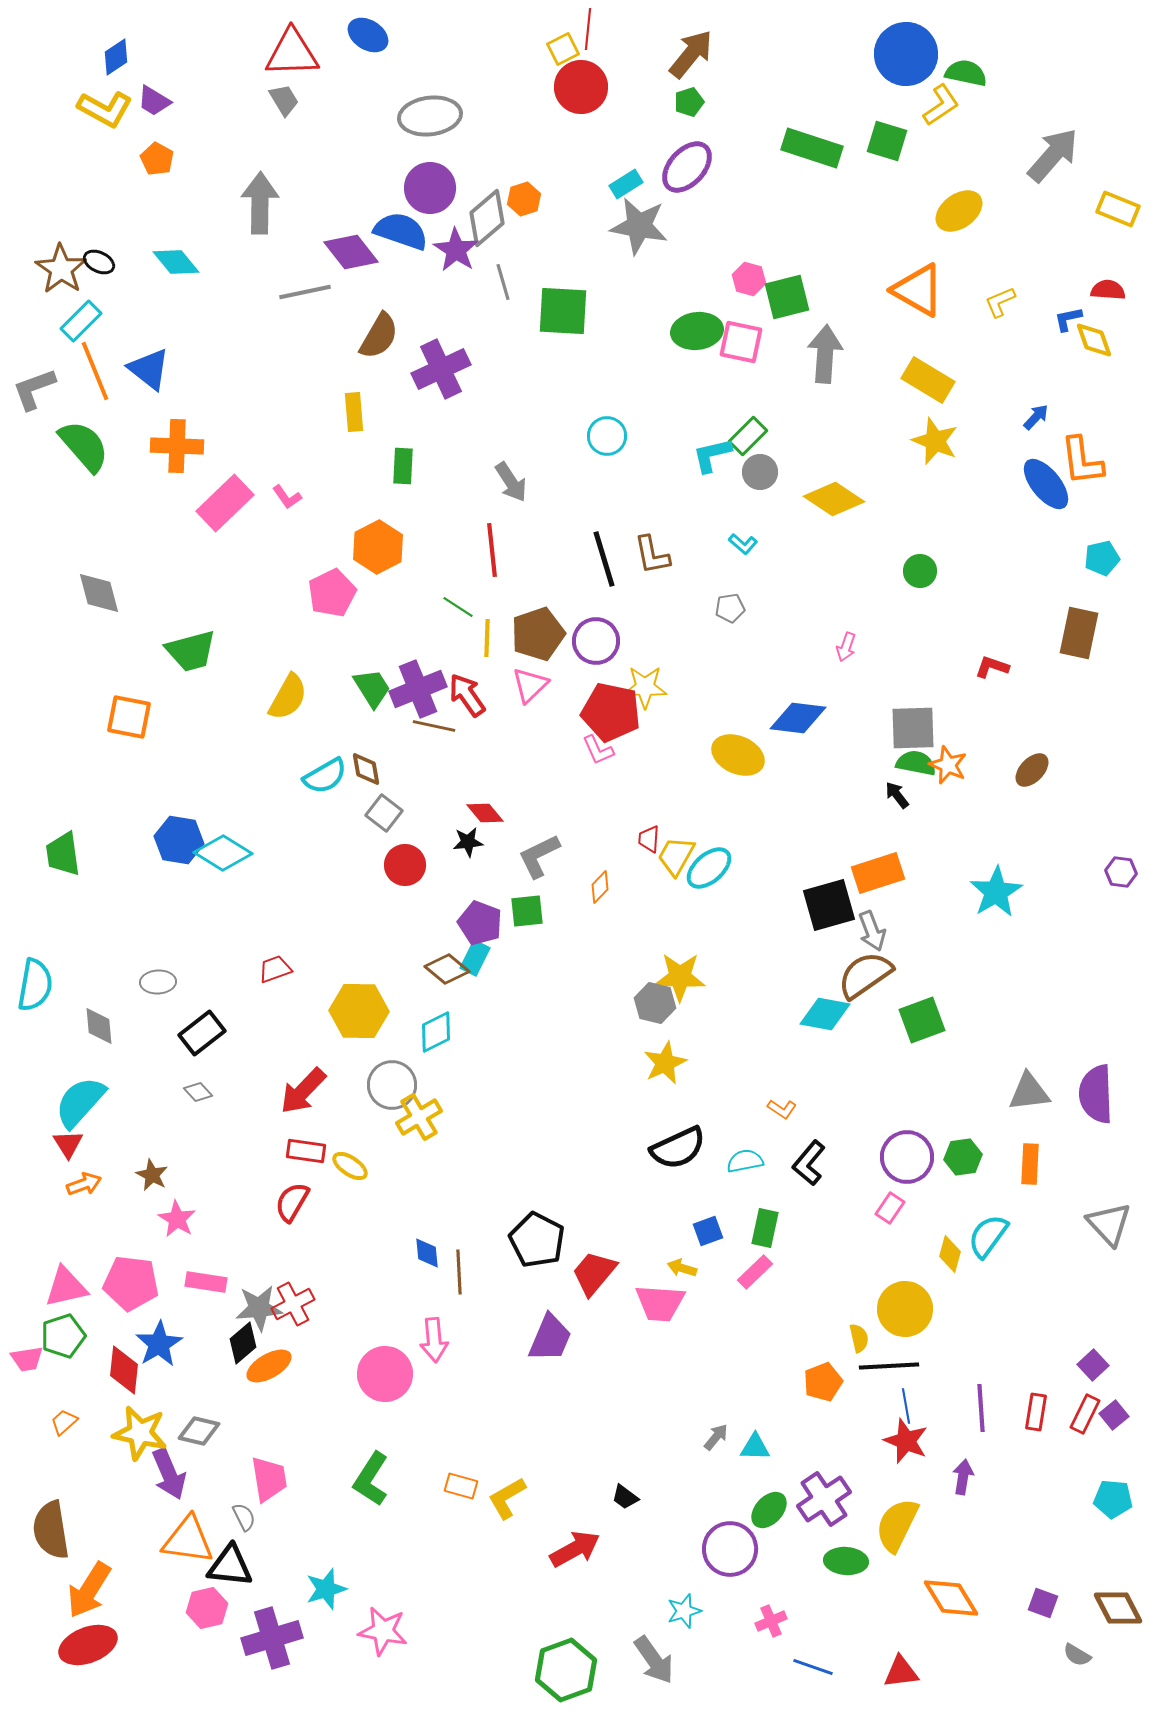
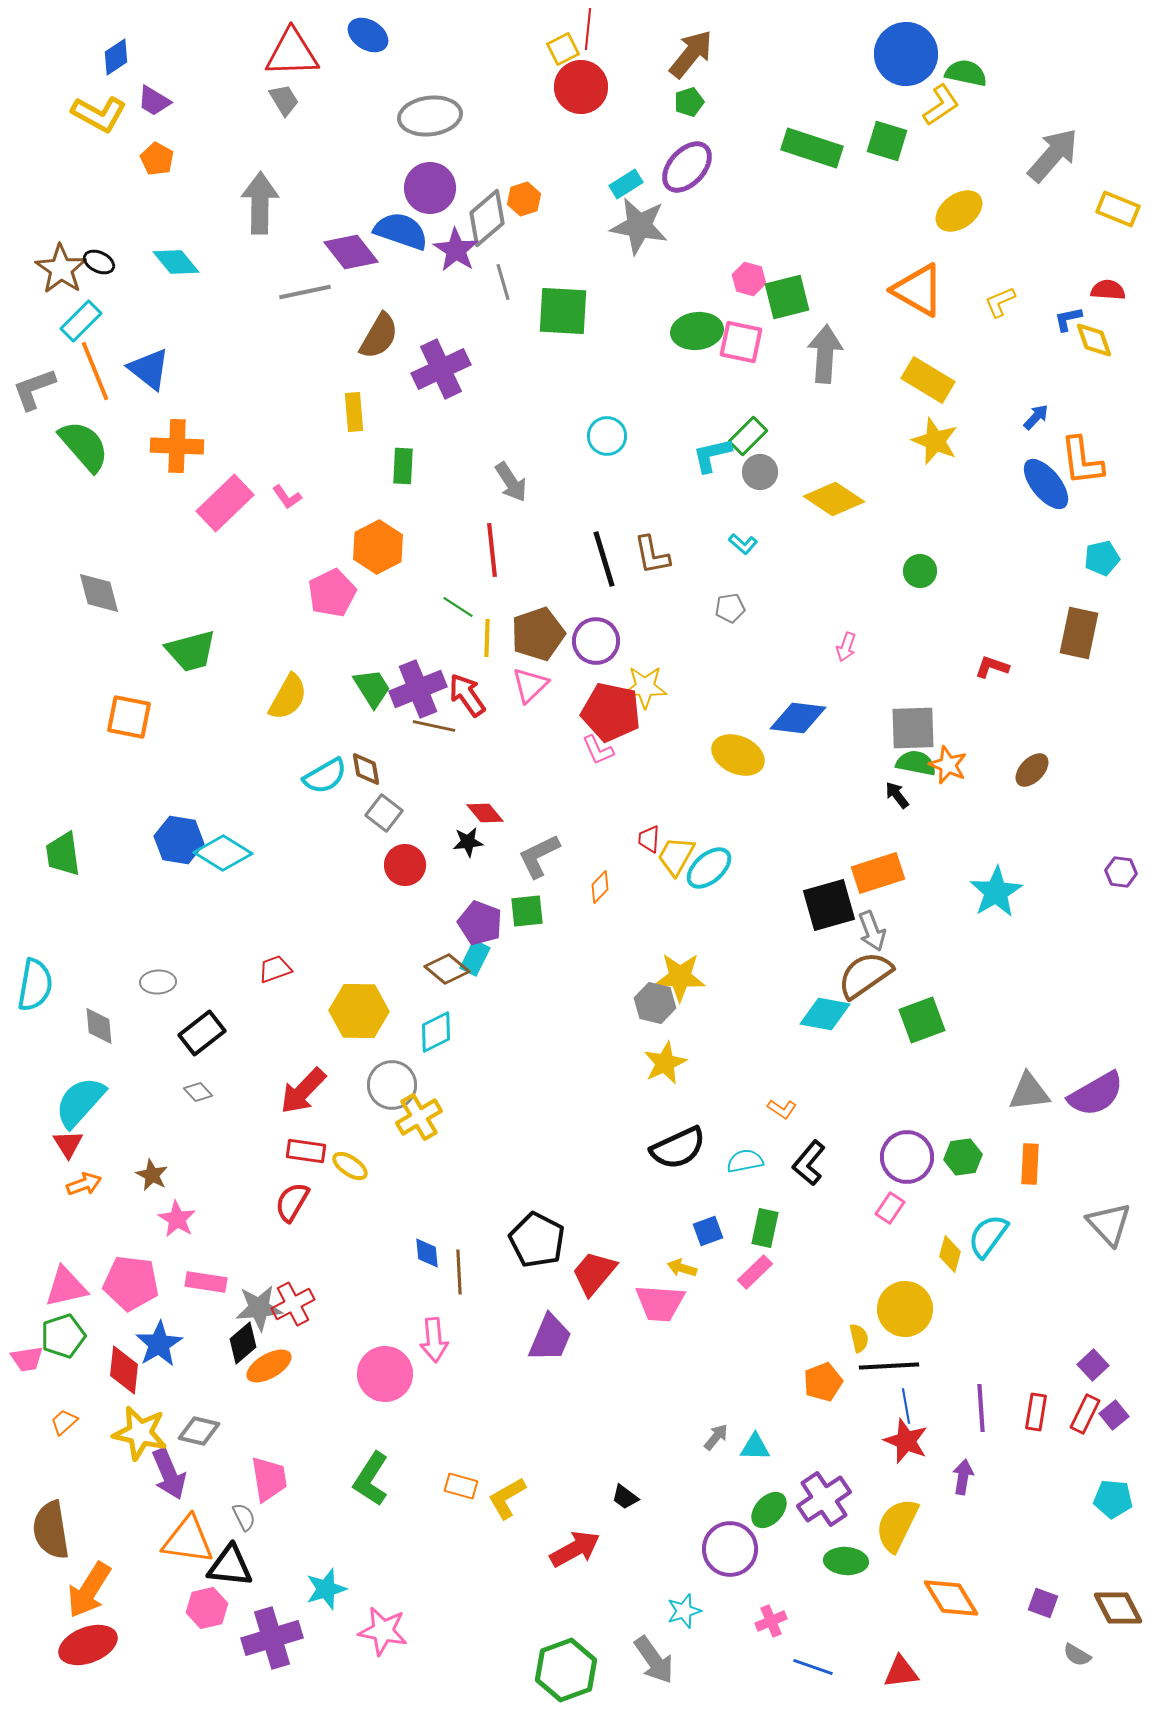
yellow L-shape at (105, 109): moved 6 px left, 5 px down
purple semicircle at (1096, 1094): rotated 118 degrees counterclockwise
